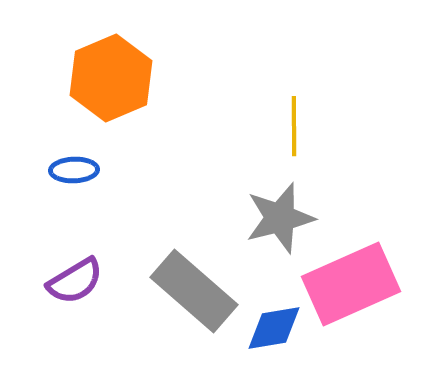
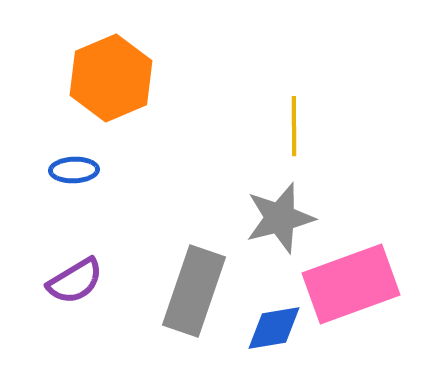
pink rectangle: rotated 4 degrees clockwise
gray rectangle: rotated 68 degrees clockwise
